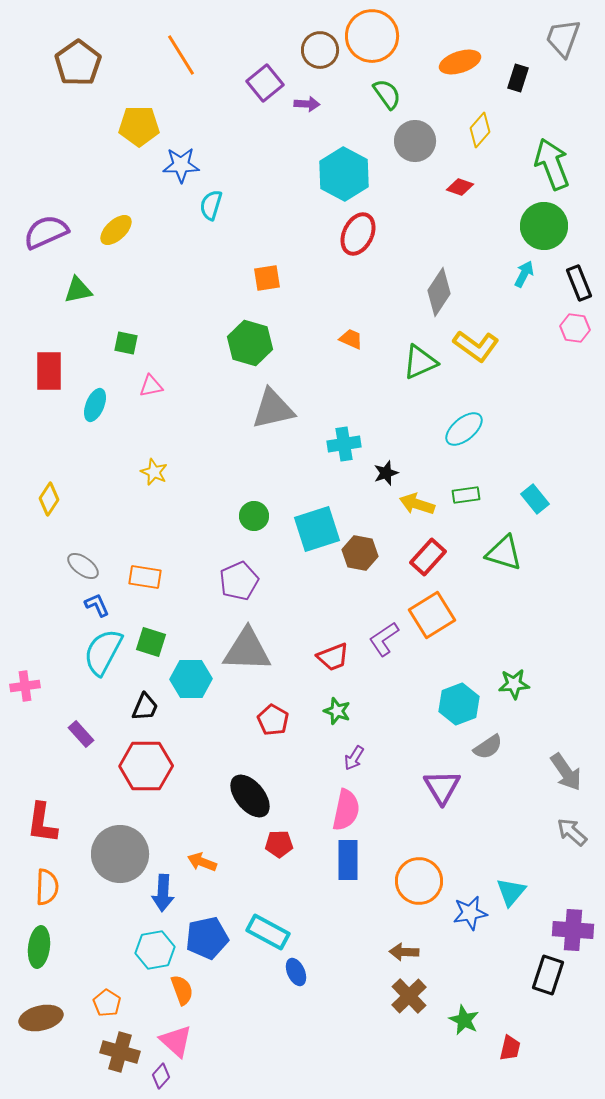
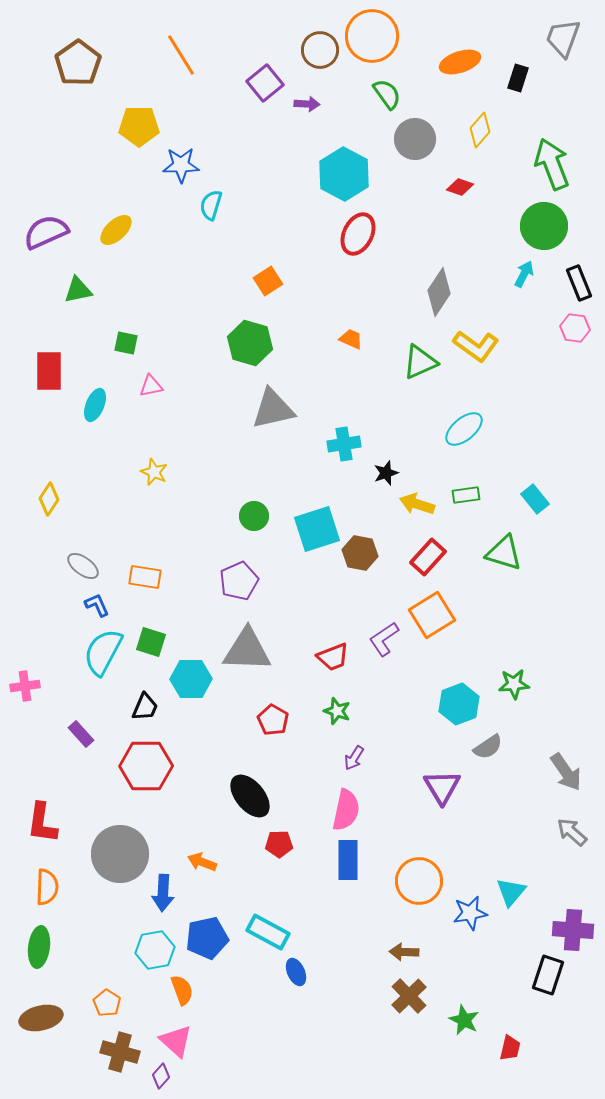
gray circle at (415, 141): moved 2 px up
orange square at (267, 278): moved 1 px right, 3 px down; rotated 24 degrees counterclockwise
